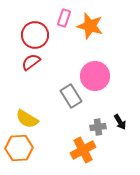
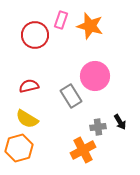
pink rectangle: moved 3 px left, 2 px down
red semicircle: moved 2 px left, 24 px down; rotated 24 degrees clockwise
orange hexagon: rotated 12 degrees counterclockwise
